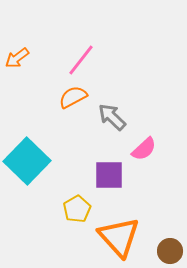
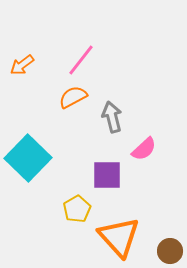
orange arrow: moved 5 px right, 7 px down
gray arrow: rotated 32 degrees clockwise
cyan square: moved 1 px right, 3 px up
purple square: moved 2 px left
